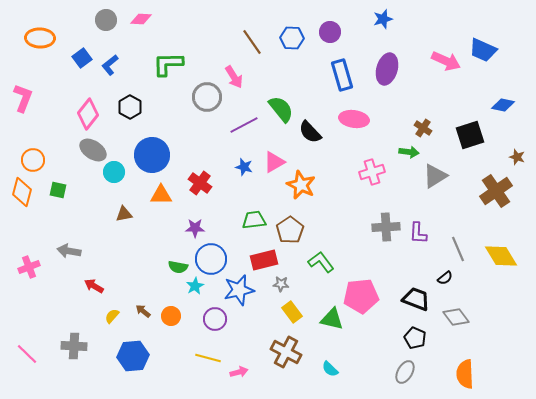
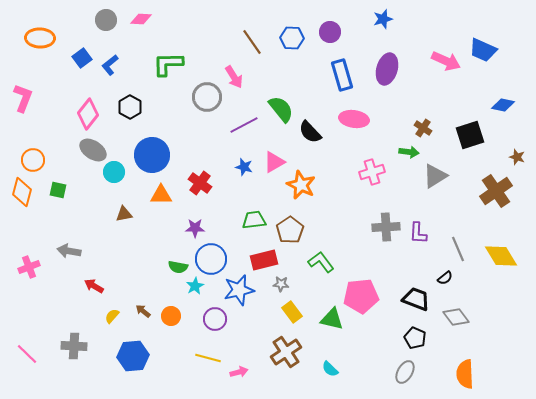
brown cross at (286, 352): rotated 28 degrees clockwise
